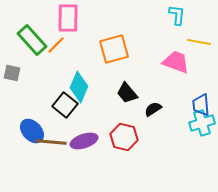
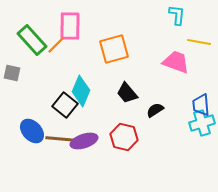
pink rectangle: moved 2 px right, 8 px down
cyan diamond: moved 2 px right, 4 px down
black semicircle: moved 2 px right, 1 px down
brown line: moved 10 px right, 3 px up
